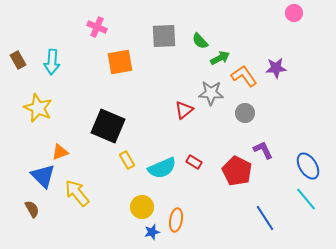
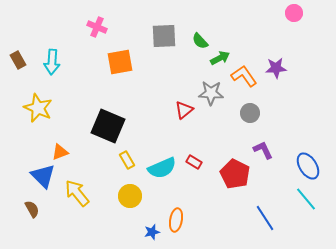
gray circle: moved 5 px right
red pentagon: moved 2 px left, 3 px down
yellow circle: moved 12 px left, 11 px up
